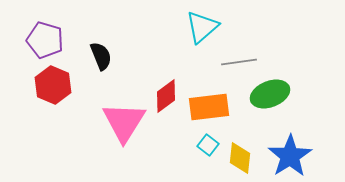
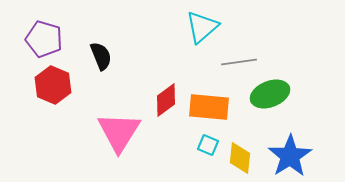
purple pentagon: moved 1 px left, 1 px up
red diamond: moved 4 px down
orange rectangle: rotated 12 degrees clockwise
pink triangle: moved 5 px left, 10 px down
cyan square: rotated 15 degrees counterclockwise
